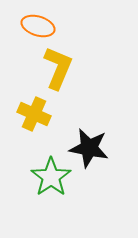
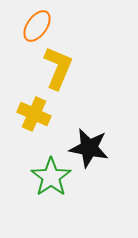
orange ellipse: moved 1 px left; rotated 72 degrees counterclockwise
